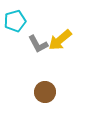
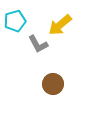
yellow arrow: moved 15 px up
brown circle: moved 8 px right, 8 px up
